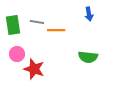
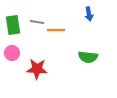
pink circle: moved 5 px left, 1 px up
red star: moved 3 px right; rotated 15 degrees counterclockwise
